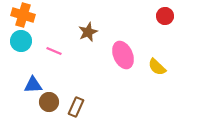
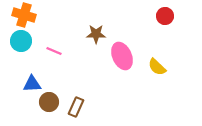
orange cross: moved 1 px right
brown star: moved 8 px right, 2 px down; rotated 24 degrees clockwise
pink ellipse: moved 1 px left, 1 px down
blue triangle: moved 1 px left, 1 px up
